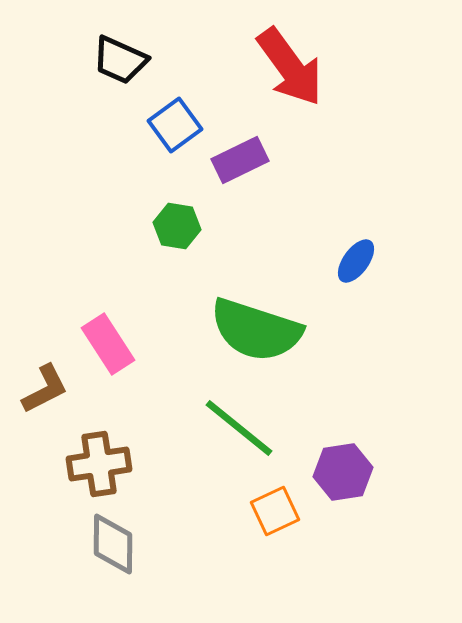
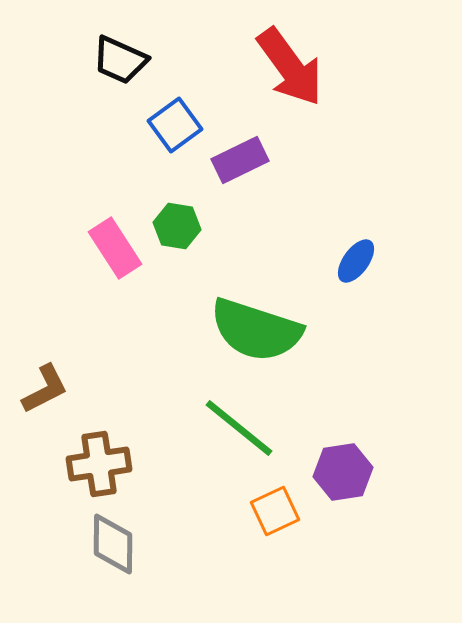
pink rectangle: moved 7 px right, 96 px up
